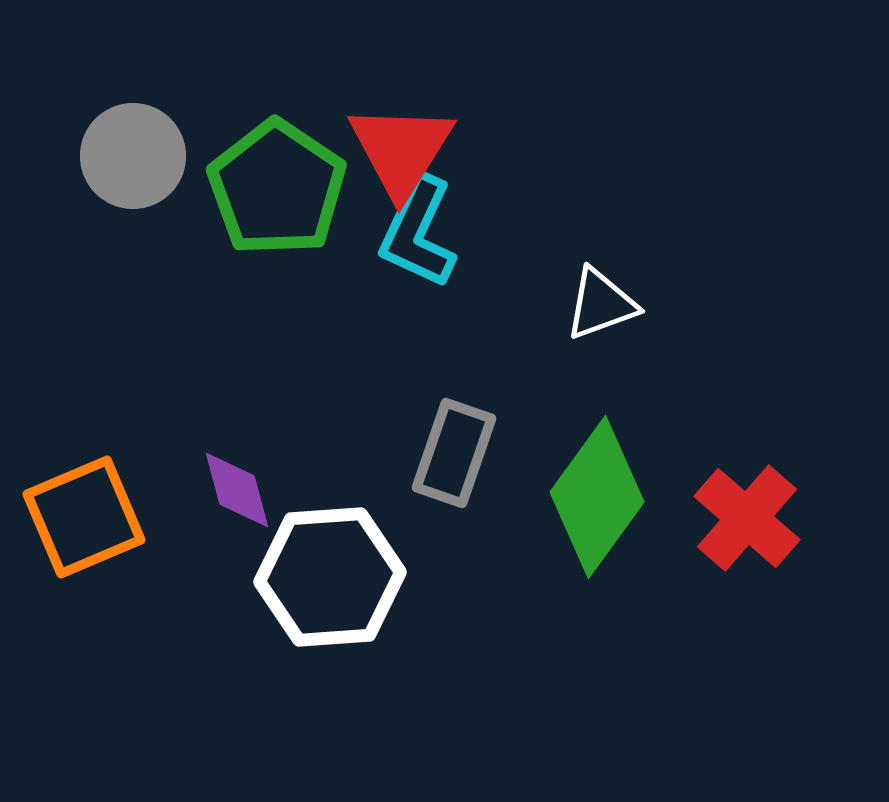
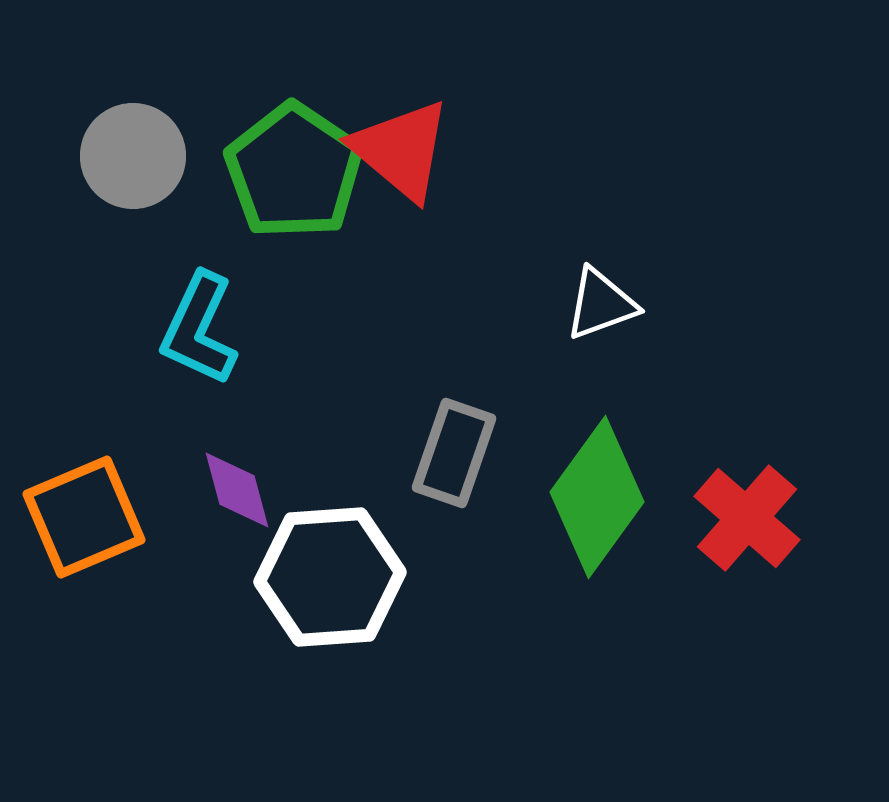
red triangle: rotated 22 degrees counterclockwise
green pentagon: moved 17 px right, 17 px up
cyan L-shape: moved 219 px left, 97 px down
